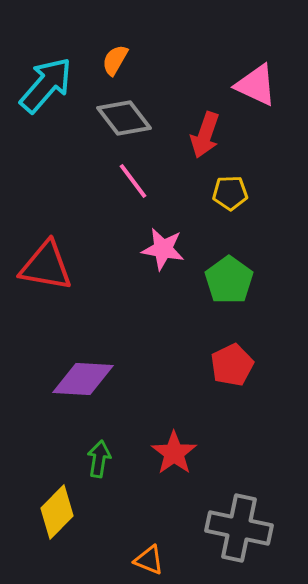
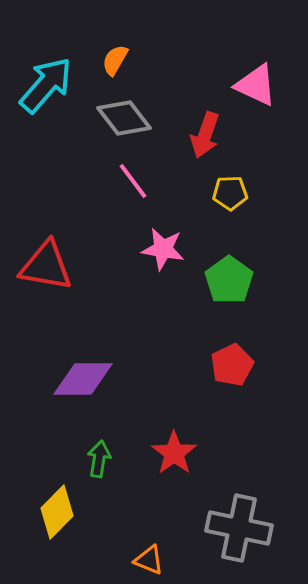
purple diamond: rotated 4 degrees counterclockwise
